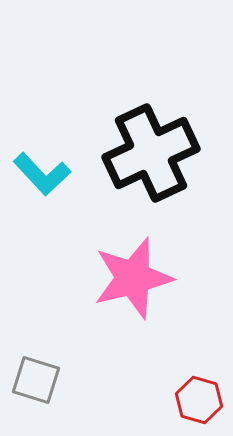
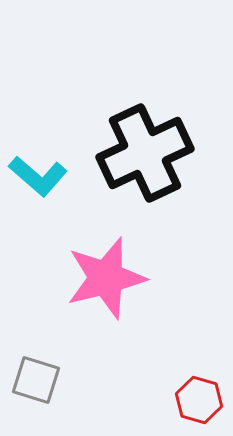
black cross: moved 6 px left
cyan L-shape: moved 4 px left, 2 px down; rotated 6 degrees counterclockwise
pink star: moved 27 px left
